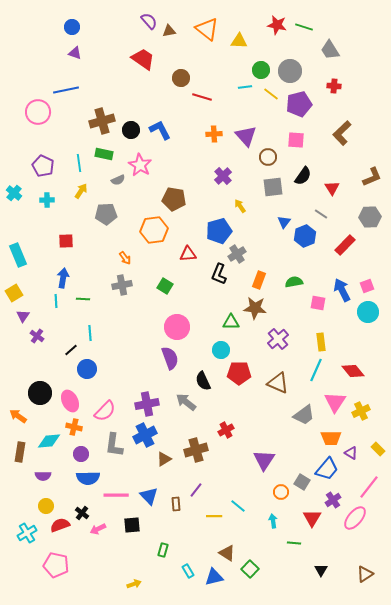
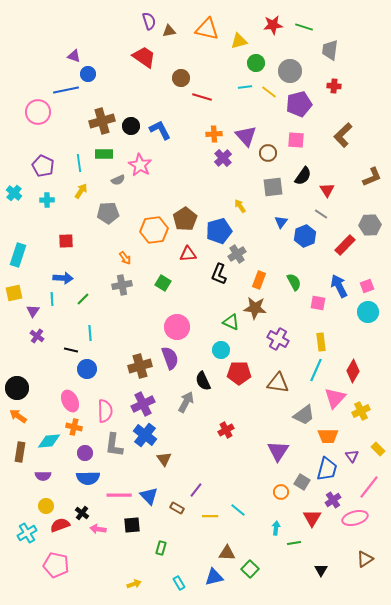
purple semicircle at (149, 21): rotated 24 degrees clockwise
red star at (277, 25): moved 4 px left; rotated 18 degrees counterclockwise
blue circle at (72, 27): moved 16 px right, 47 px down
orange triangle at (207, 29): rotated 25 degrees counterclockwise
yellow triangle at (239, 41): rotated 18 degrees counterclockwise
gray trapezoid at (330, 50): rotated 40 degrees clockwise
purple triangle at (75, 53): moved 1 px left, 3 px down
red trapezoid at (143, 59): moved 1 px right, 2 px up
green circle at (261, 70): moved 5 px left, 7 px up
yellow line at (271, 94): moved 2 px left, 2 px up
black circle at (131, 130): moved 4 px up
brown L-shape at (342, 133): moved 1 px right, 2 px down
green rectangle at (104, 154): rotated 12 degrees counterclockwise
brown circle at (268, 157): moved 4 px up
purple cross at (223, 176): moved 18 px up
red triangle at (332, 188): moved 5 px left, 2 px down
brown pentagon at (174, 199): moved 11 px right, 20 px down; rotated 30 degrees clockwise
gray pentagon at (106, 214): moved 2 px right, 1 px up
gray hexagon at (370, 217): moved 8 px down
blue triangle at (284, 222): moved 3 px left
cyan rectangle at (18, 255): rotated 40 degrees clockwise
blue arrow at (63, 278): rotated 84 degrees clockwise
green semicircle at (294, 282): rotated 72 degrees clockwise
green square at (165, 286): moved 2 px left, 3 px up
blue arrow at (342, 290): moved 3 px left, 4 px up
yellow square at (14, 293): rotated 18 degrees clockwise
green line at (83, 299): rotated 48 degrees counterclockwise
cyan line at (56, 301): moved 4 px left, 2 px up
purple triangle at (23, 316): moved 10 px right, 5 px up
green triangle at (231, 322): rotated 24 degrees clockwise
purple cross at (278, 339): rotated 20 degrees counterclockwise
black line at (71, 350): rotated 56 degrees clockwise
red diamond at (353, 371): rotated 70 degrees clockwise
brown triangle at (278, 383): rotated 15 degrees counterclockwise
black circle at (40, 393): moved 23 px left, 5 px up
gray arrow at (186, 402): rotated 80 degrees clockwise
pink triangle at (335, 402): moved 4 px up; rotated 10 degrees clockwise
purple cross at (147, 404): moved 4 px left; rotated 15 degrees counterclockwise
pink semicircle at (105, 411): rotated 45 degrees counterclockwise
blue cross at (145, 435): rotated 25 degrees counterclockwise
orange trapezoid at (331, 438): moved 3 px left, 2 px up
brown cross at (196, 450): moved 56 px left, 84 px up
purple triangle at (351, 453): moved 1 px right, 3 px down; rotated 24 degrees clockwise
purple circle at (81, 454): moved 4 px right, 1 px up
brown triangle at (164, 459): rotated 35 degrees counterclockwise
purple triangle at (264, 460): moved 14 px right, 9 px up
blue trapezoid at (327, 469): rotated 25 degrees counterclockwise
pink line at (116, 495): moved 3 px right
brown rectangle at (176, 504): moved 1 px right, 4 px down; rotated 56 degrees counterclockwise
cyan line at (238, 506): moved 4 px down
yellow line at (214, 516): moved 4 px left
pink ellipse at (355, 518): rotated 35 degrees clockwise
cyan arrow at (273, 521): moved 3 px right, 7 px down; rotated 16 degrees clockwise
pink arrow at (98, 529): rotated 35 degrees clockwise
green line at (294, 543): rotated 16 degrees counterclockwise
green rectangle at (163, 550): moved 2 px left, 2 px up
brown triangle at (227, 553): rotated 30 degrees counterclockwise
cyan rectangle at (188, 571): moved 9 px left, 12 px down
brown triangle at (365, 574): moved 15 px up
